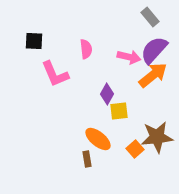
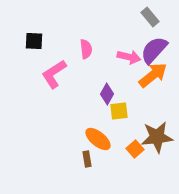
pink L-shape: moved 1 px left; rotated 80 degrees clockwise
